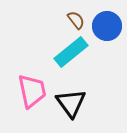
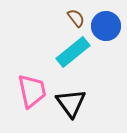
brown semicircle: moved 2 px up
blue circle: moved 1 px left
cyan rectangle: moved 2 px right
